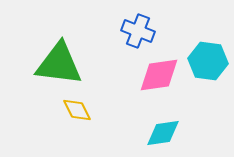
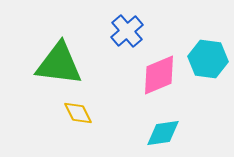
blue cross: moved 11 px left; rotated 28 degrees clockwise
cyan hexagon: moved 2 px up
pink diamond: rotated 15 degrees counterclockwise
yellow diamond: moved 1 px right, 3 px down
